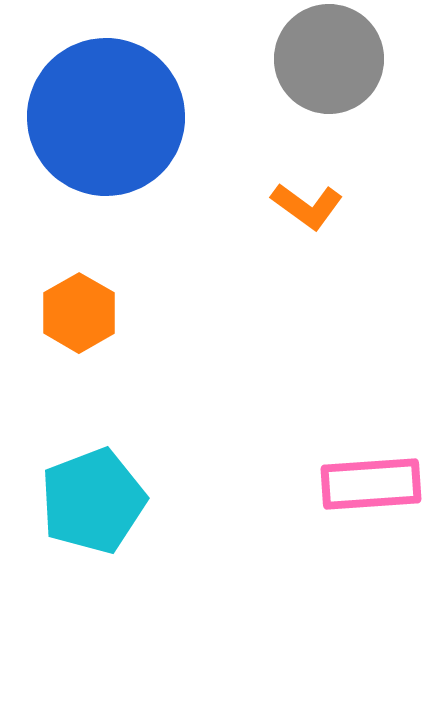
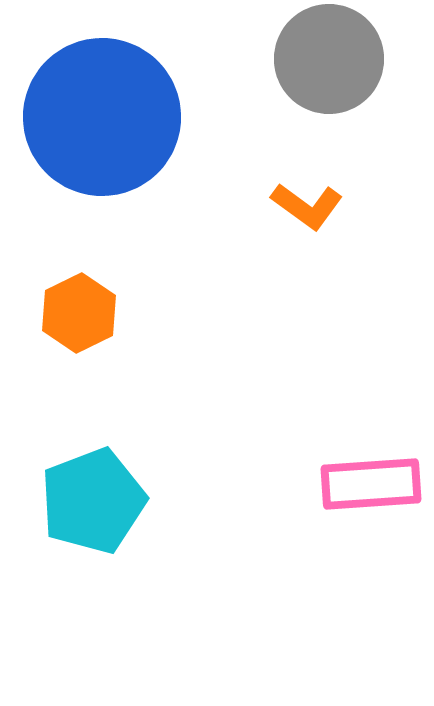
blue circle: moved 4 px left
orange hexagon: rotated 4 degrees clockwise
